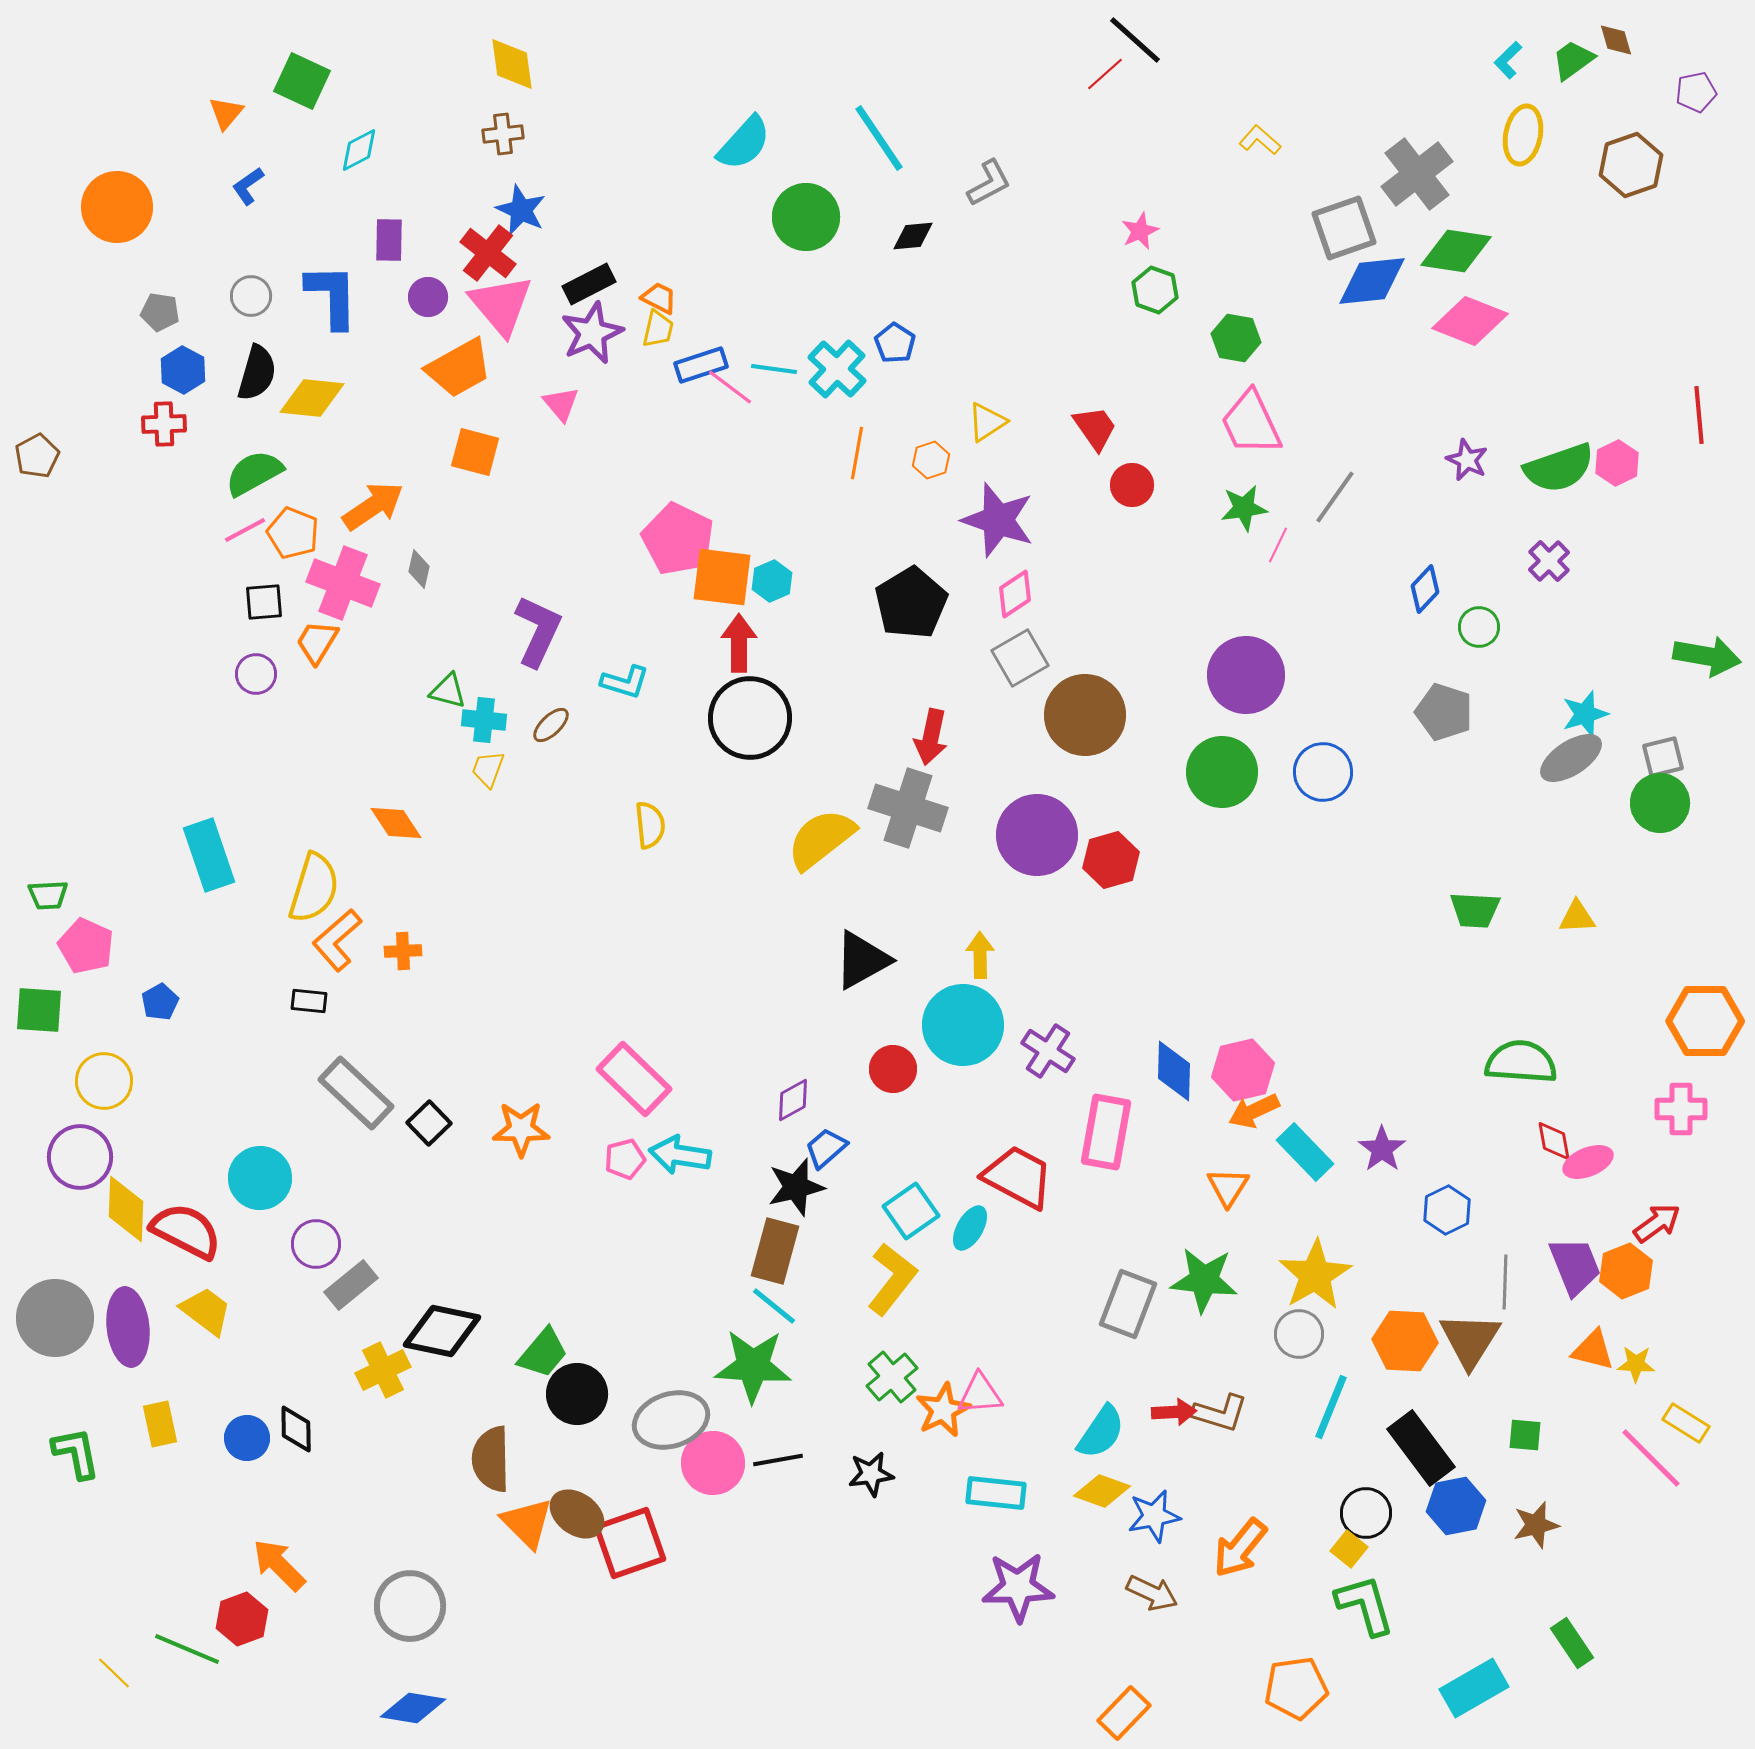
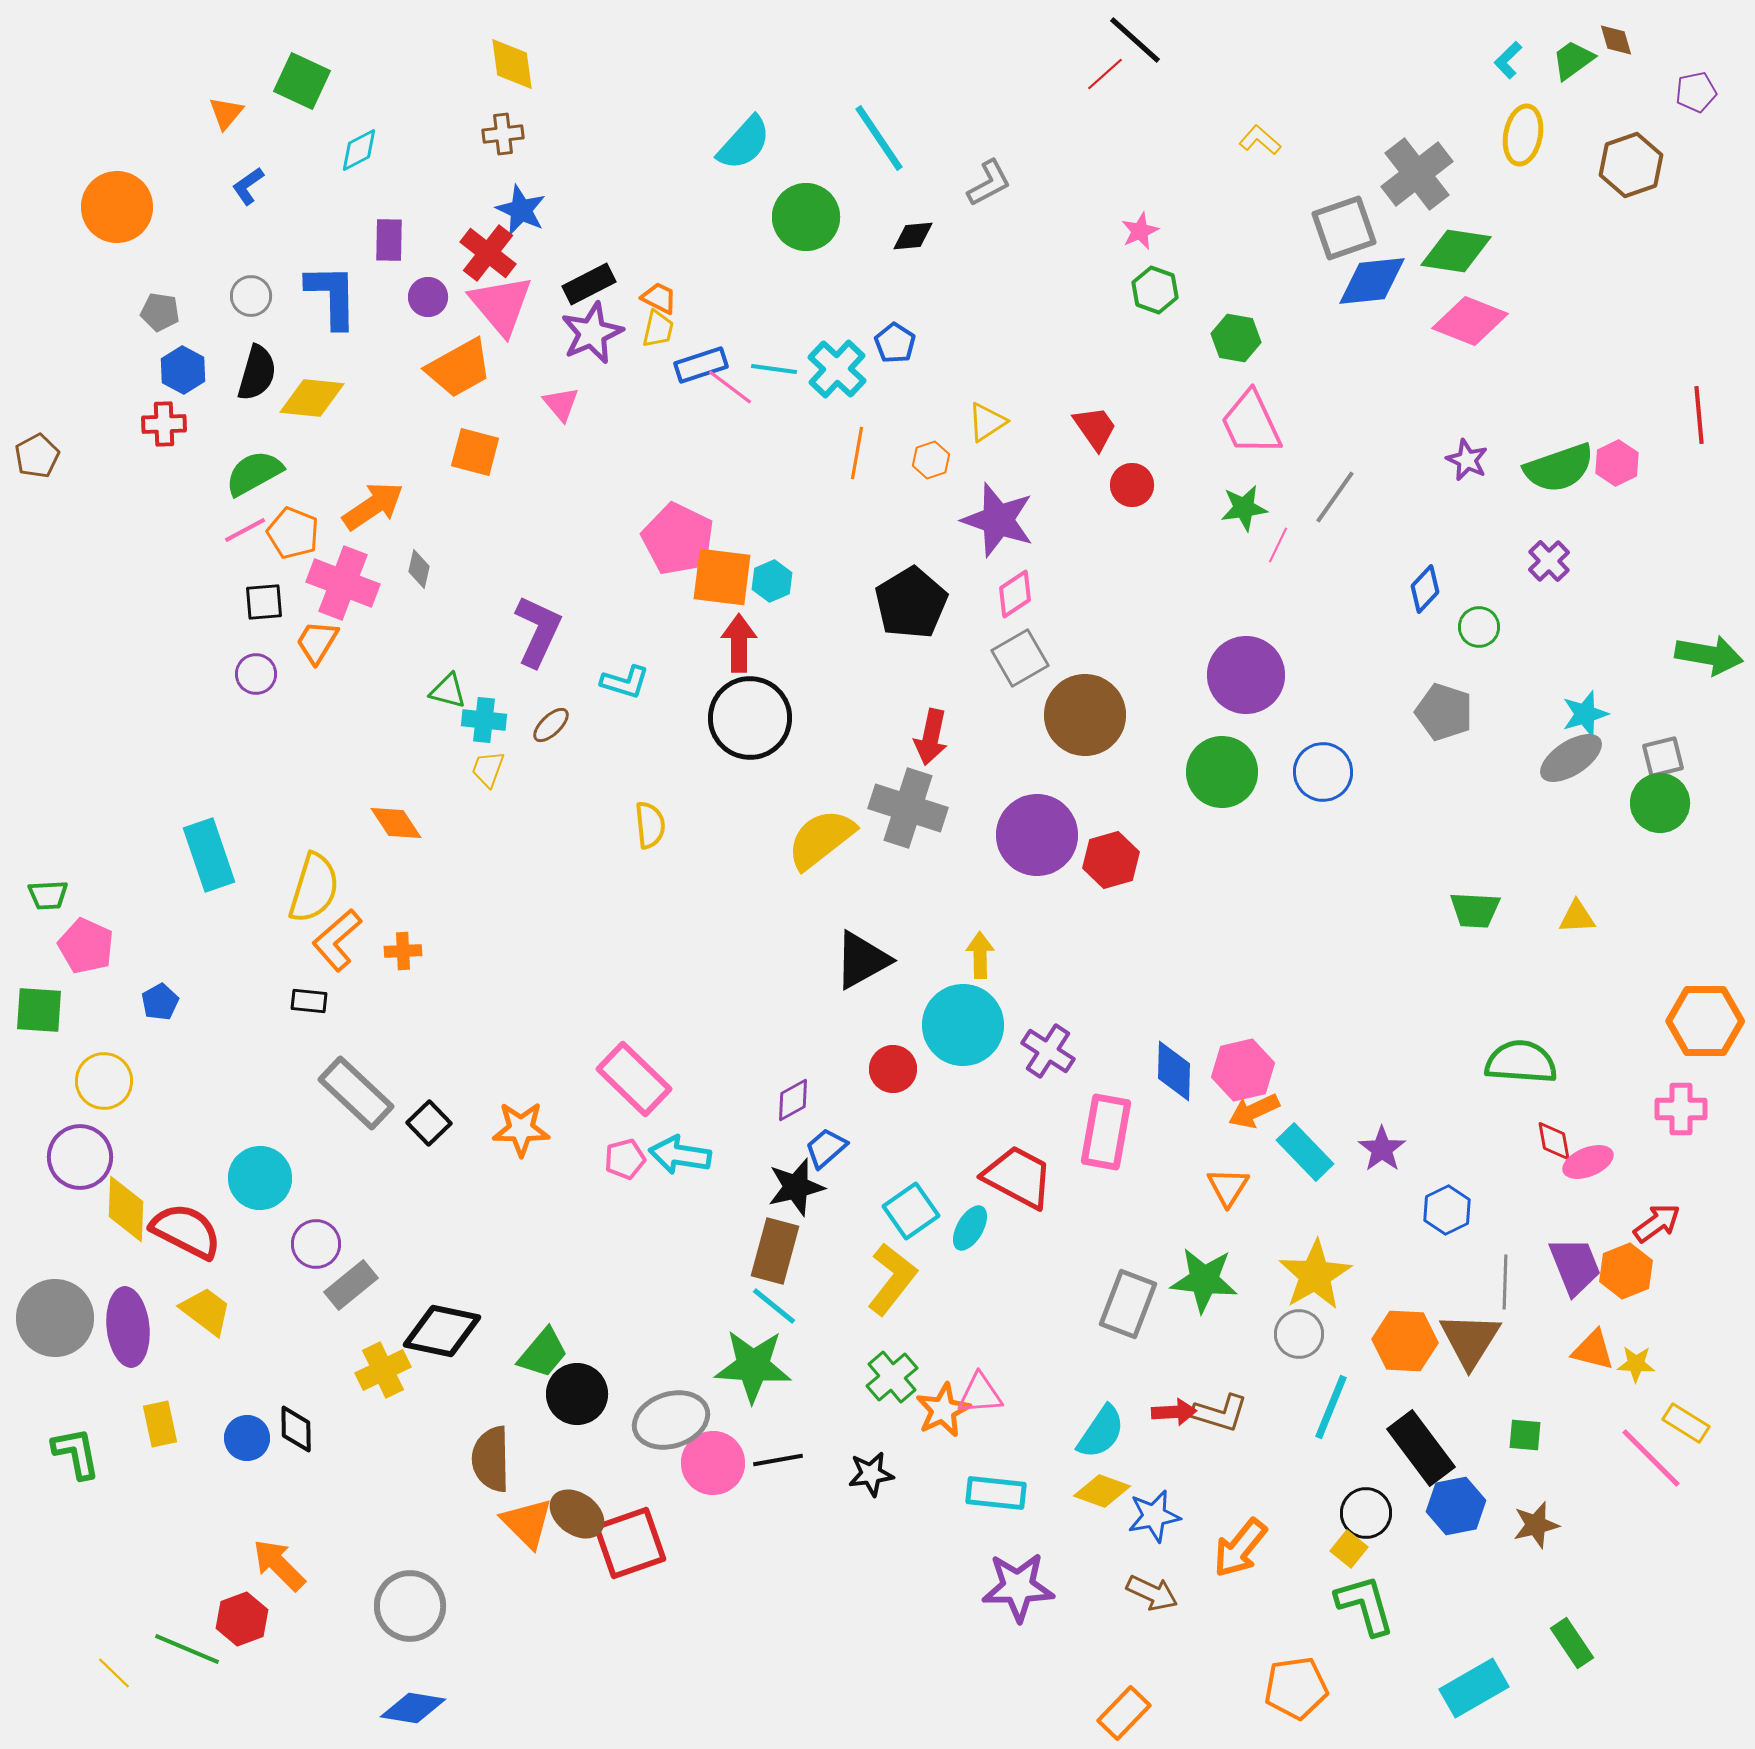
green arrow at (1707, 656): moved 2 px right, 1 px up
